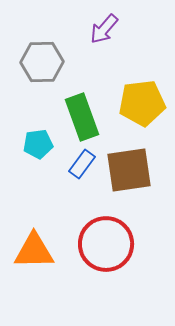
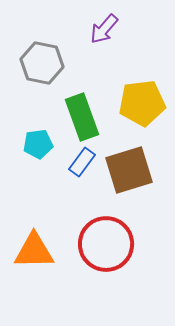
gray hexagon: moved 1 px down; rotated 12 degrees clockwise
blue rectangle: moved 2 px up
brown square: rotated 9 degrees counterclockwise
